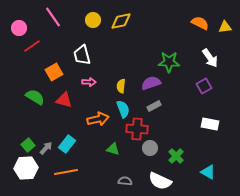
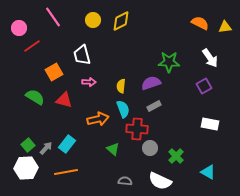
yellow diamond: rotated 15 degrees counterclockwise
green triangle: rotated 24 degrees clockwise
